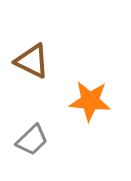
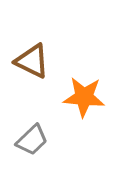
orange star: moved 6 px left, 4 px up
